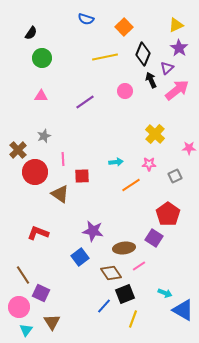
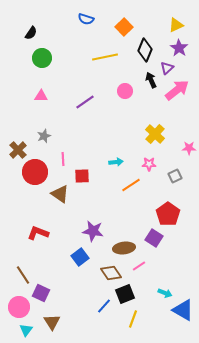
black diamond at (143, 54): moved 2 px right, 4 px up
